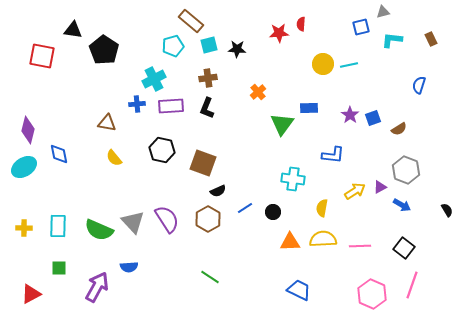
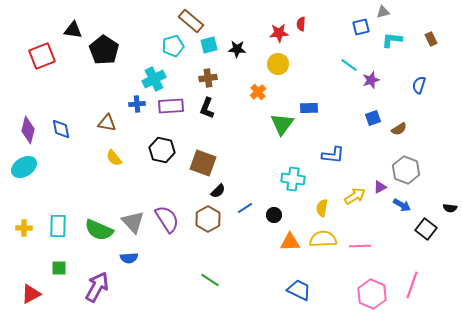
red square at (42, 56): rotated 32 degrees counterclockwise
yellow circle at (323, 64): moved 45 px left
cyan line at (349, 65): rotated 48 degrees clockwise
purple star at (350, 115): moved 21 px right, 35 px up; rotated 18 degrees clockwise
blue diamond at (59, 154): moved 2 px right, 25 px up
black semicircle at (218, 191): rotated 21 degrees counterclockwise
yellow arrow at (355, 191): moved 5 px down
black semicircle at (447, 210): moved 3 px right, 2 px up; rotated 128 degrees clockwise
black circle at (273, 212): moved 1 px right, 3 px down
black square at (404, 248): moved 22 px right, 19 px up
blue semicircle at (129, 267): moved 9 px up
green line at (210, 277): moved 3 px down
